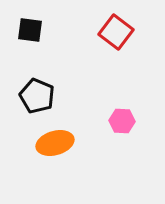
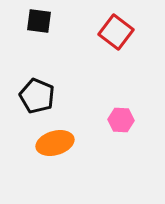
black square: moved 9 px right, 9 px up
pink hexagon: moved 1 px left, 1 px up
